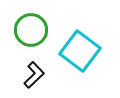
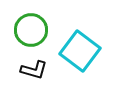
black L-shape: moved 5 px up; rotated 60 degrees clockwise
